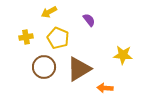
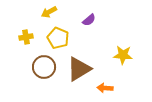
purple semicircle: rotated 88 degrees clockwise
